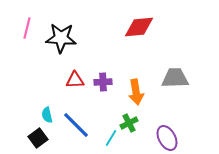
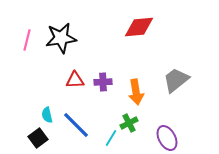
pink line: moved 12 px down
black star: rotated 12 degrees counterclockwise
gray trapezoid: moved 1 px right, 2 px down; rotated 36 degrees counterclockwise
